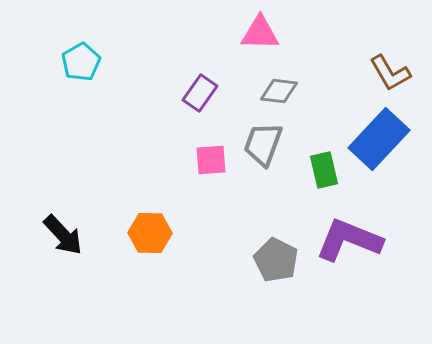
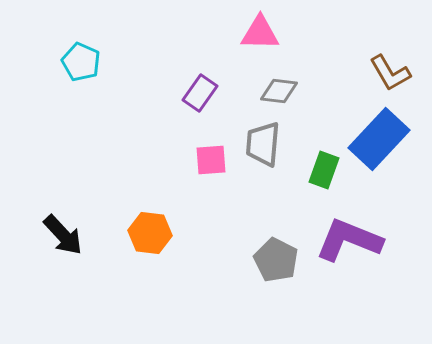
cyan pentagon: rotated 18 degrees counterclockwise
gray trapezoid: rotated 15 degrees counterclockwise
green rectangle: rotated 33 degrees clockwise
orange hexagon: rotated 6 degrees clockwise
